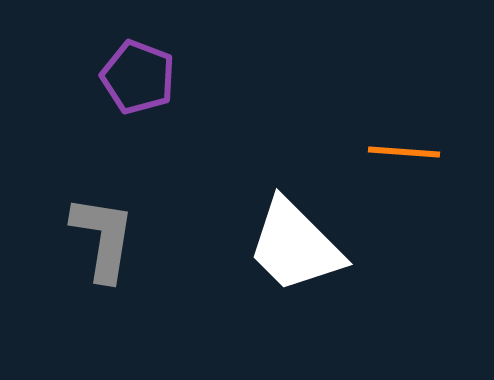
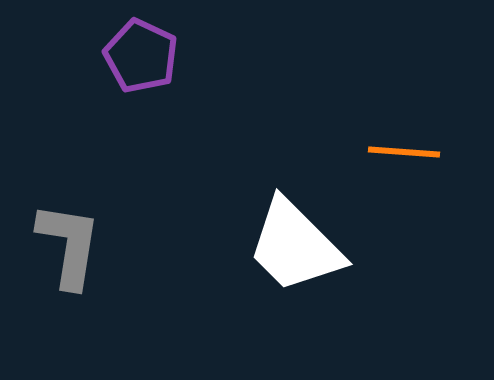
purple pentagon: moved 3 px right, 21 px up; rotated 4 degrees clockwise
gray L-shape: moved 34 px left, 7 px down
